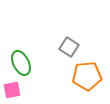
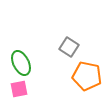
orange pentagon: rotated 16 degrees clockwise
pink square: moved 7 px right, 1 px up
